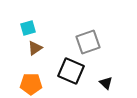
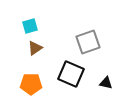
cyan square: moved 2 px right, 2 px up
black square: moved 3 px down
black triangle: rotated 32 degrees counterclockwise
